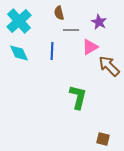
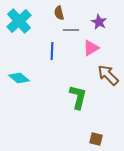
pink triangle: moved 1 px right, 1 px down
cyan diamond: moved 25 px down; rotated 25 degrees counterclockwise
brown arrow: moved 1 px left, 9 px down
brown square: moved 7 px left
